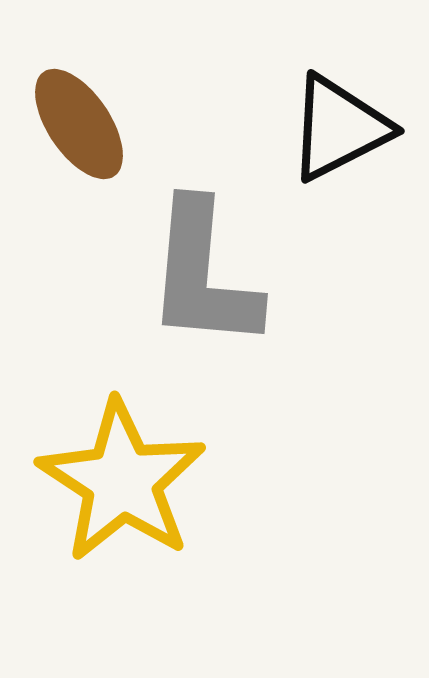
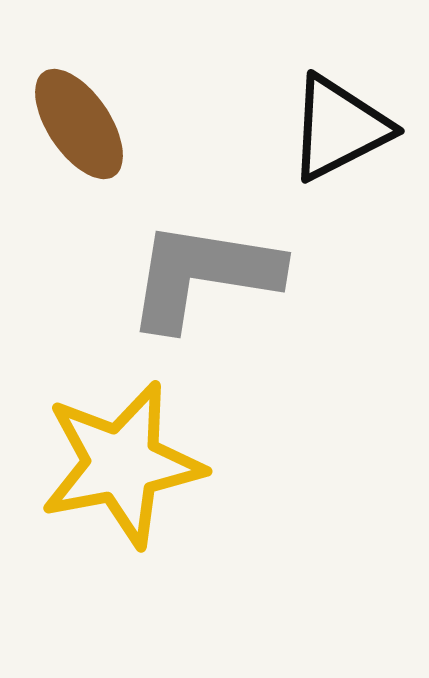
gray L-shape: rotated 94 degrees clockwise
yellow star: moved 17 px up; rotated 28 degrees clockwise
